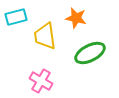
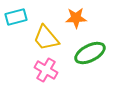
orange star: rotated 15 degrees counterclockwise
yellow trapezoid: moved 1 px right, 2 px down; rotated 32 degrees counterclockwise
pink cross: moved 5 px right, 11 px up
